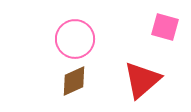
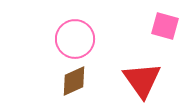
pink square: moved 1 px up
red triangle: rotated 24 degrees counterclockwise
